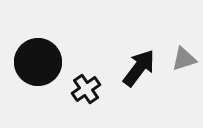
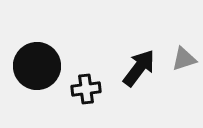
black circle: moved 1 px left, 4 px down
black cross: rotated 28 degrees clockwise
